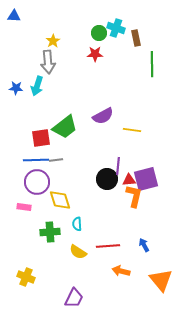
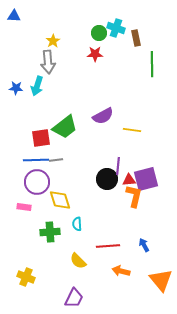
yellow semicircle: moved 9 px down; rotated 12 degrees clockwise
